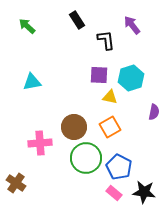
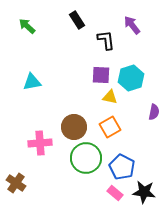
purple square: moved 2 px right
blue pentagon: moved 3 px right
pink rectangle: moved 1 px right
